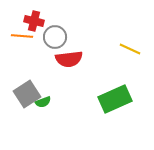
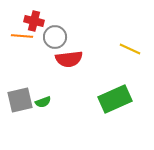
gray square: moved 7 px left, 6 px down; rotated 20 degrees clockwise
